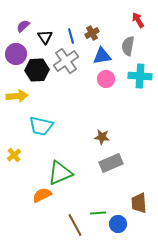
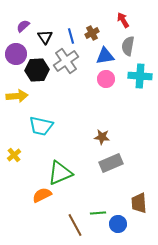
red arrow: moved 15 px left
blue triangle: moved 3 px right
